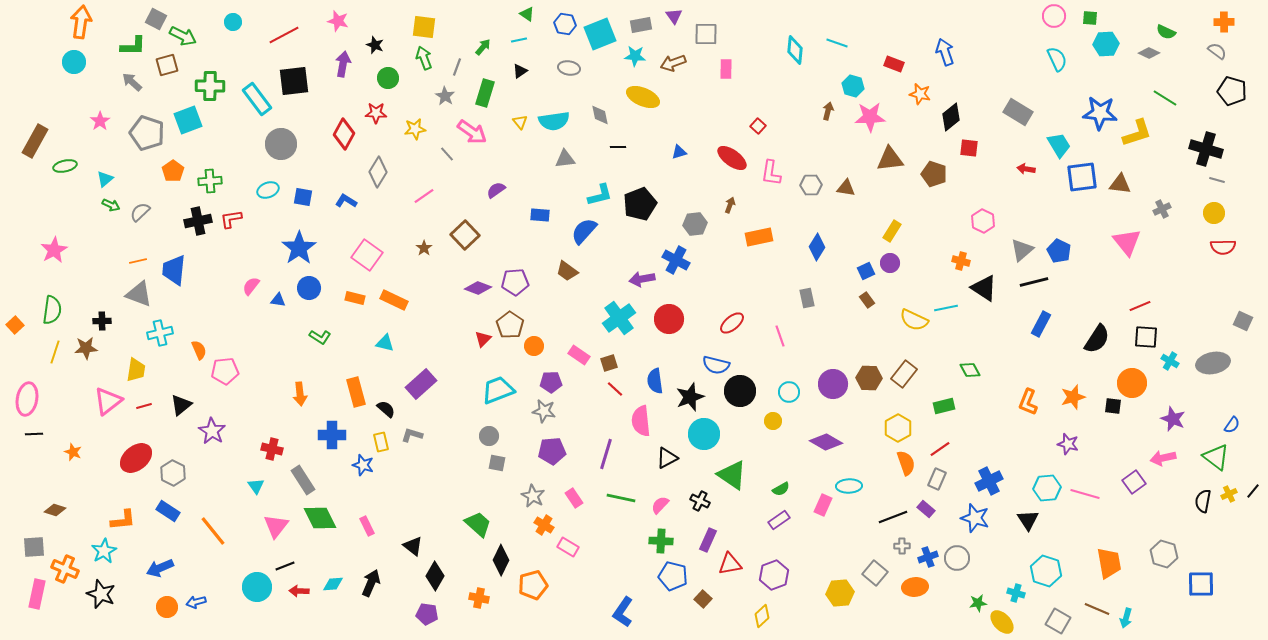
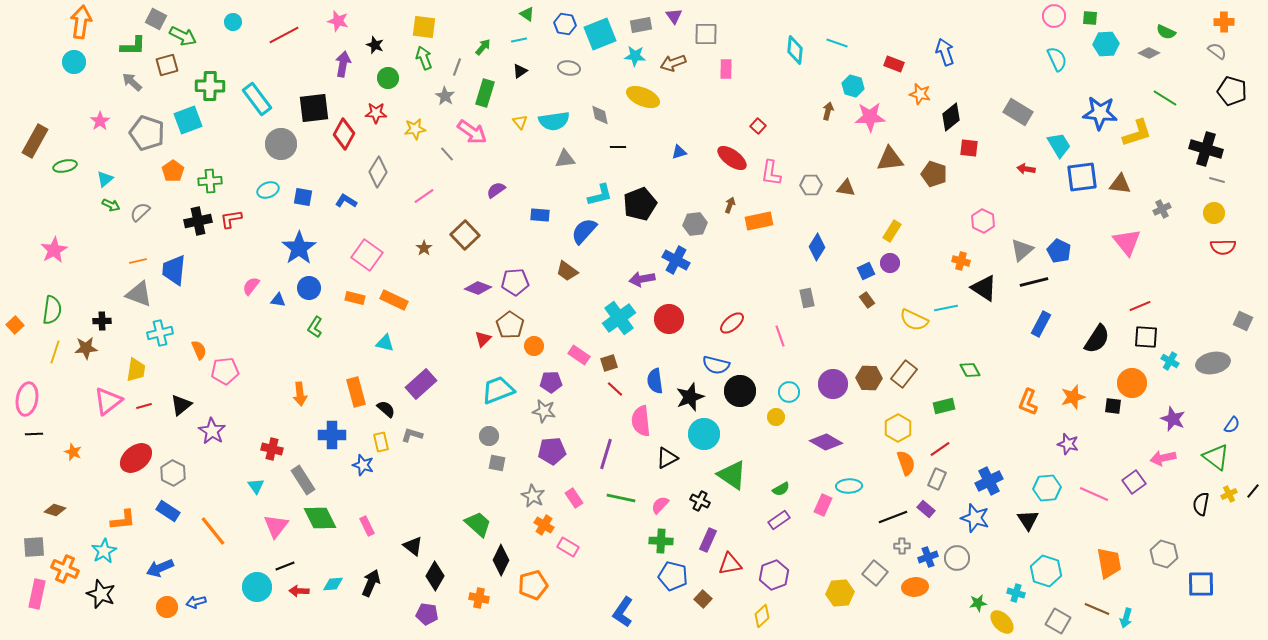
black square at (294, 81): moved 20 px right, 27 px down
orange rectangle at (759, 237): moved 16 px up
green L-shape at (320, 337): moved 5 px left, 10 px up; rotated 90 degrees clockwise
yellow circle at (773, 421): moved 3 px right, 4 px up
pink line at (1085, 494): moved 9 px right; rotated 8 degrees clockwise
black semicircle at (1203, 501): moved 2 px left, 3 px down
